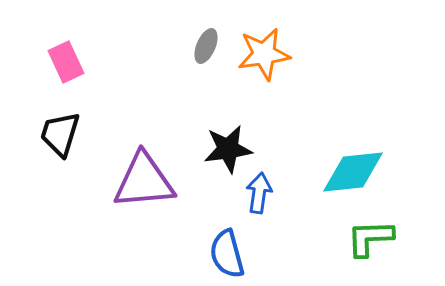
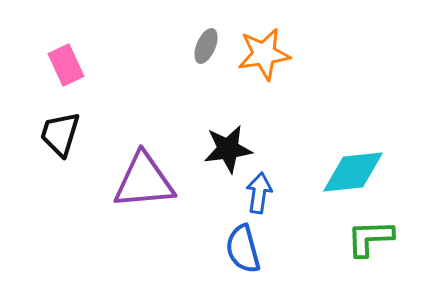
pink rectangle: moved 3 px down
blue semicircle: moved 16 px right, 5 px up
